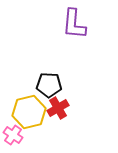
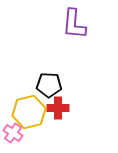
red cross: rotated 30 degrees clockwise
pink cross: moved 2 px up
